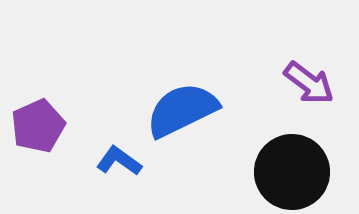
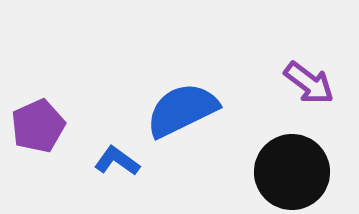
blue L-shape: moved 2 px left
